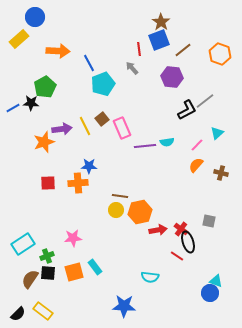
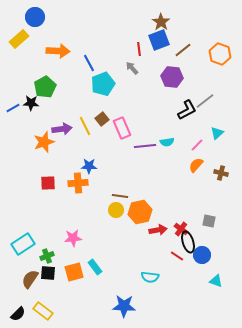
blue circle at (210, 293): moved 8 px left, 38 px up
